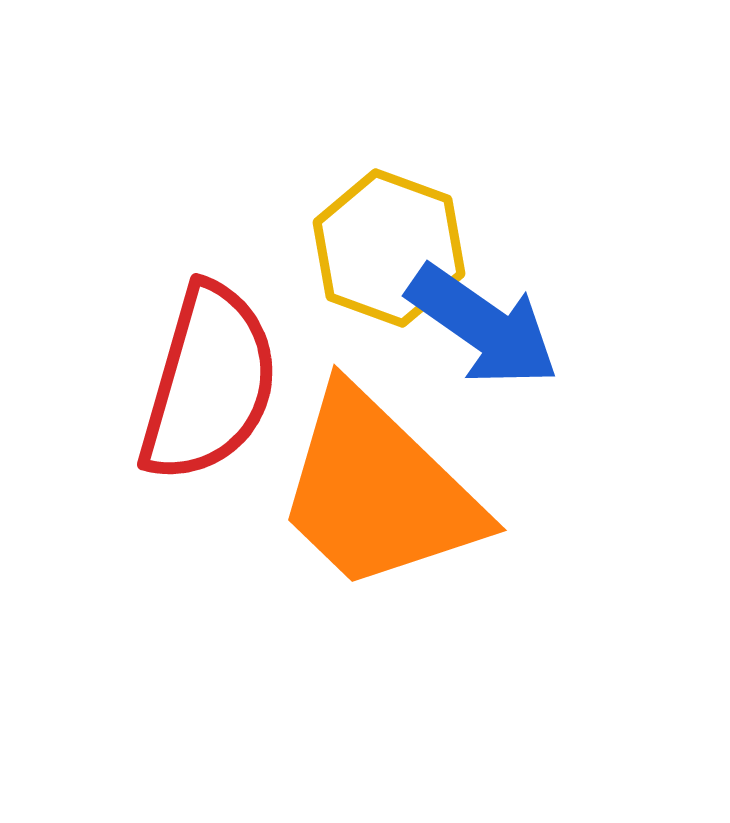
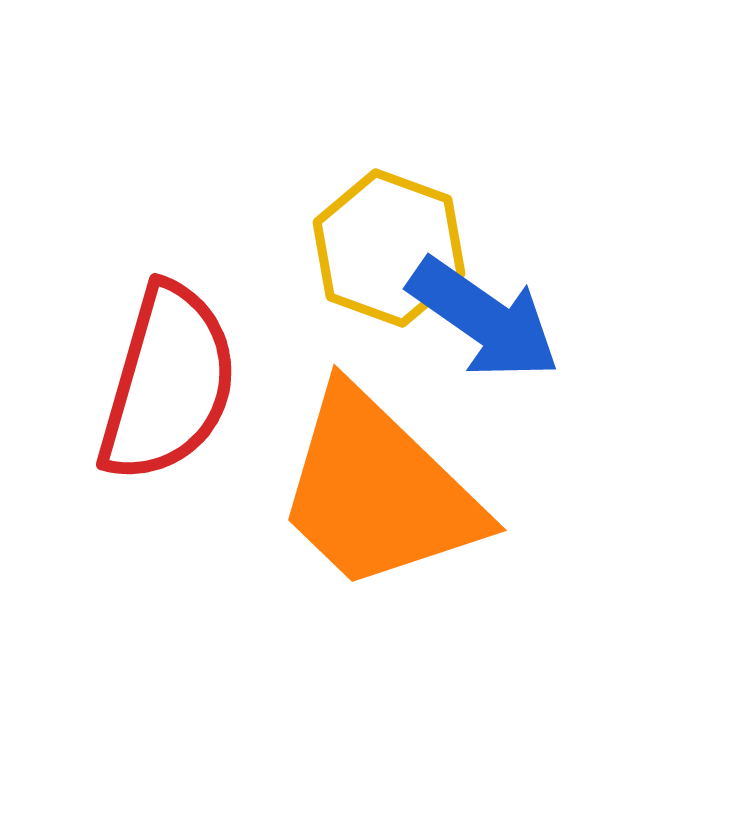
blue arrow: moved 1 px right, 7 px up
red semicircle: moved 41 px left
